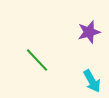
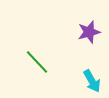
green line: moved 2 px down
